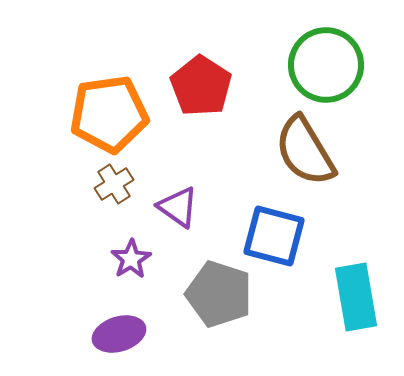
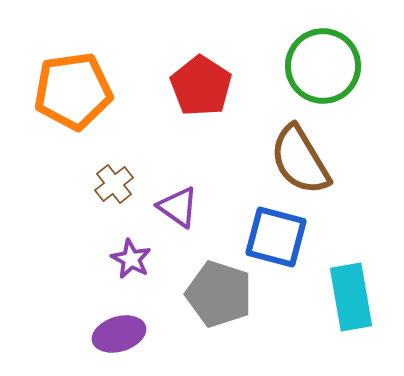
green circle: moved 3 px left, 1 px down
orange pentagon: moved 36 px left, 23 px up
brown semicircle: moved 5 px left, 9 px down
brown cross: rotated 6 degrees counterclockwise
blue square: moved 2 px right, 1 px down
purple star: rotated 12 degrees counterclockwise
cyan rectangle: moved 5 px left
